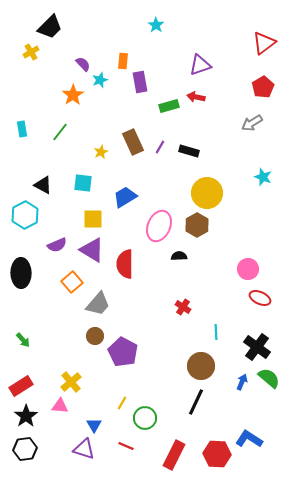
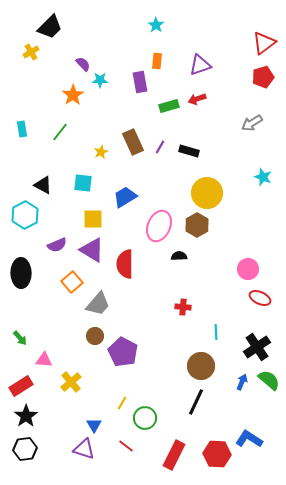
orange rectangle at (123, 61): moved 34 px right
cyan star at (100, 80): rotated 21 degrees clockwise
red pentagon at (263, 87): moved 10 px up; rotated 15 degrees clockwise
red arrow at (196, 97): moved 1 px right, 2 px down; rotated 30 degrees counterclockwise
red cross at (183, 307): rotated 28 degrees counterclockwise
green arrow at (23, 340): moved 3 px left, 2 px up
black cross at (257, 347): rotated 20 degrees clockwise
green semicircle at (269, 378): moved 2 px down
pink triangle at (60, 406): moved 16 px left, 46 px up
red line at (126, 446): rotated 14 degrees clockwise
